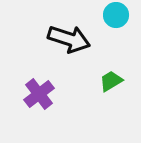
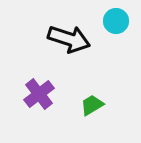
cyan circle: moved 6 px down
green trapezoid: moved 19 px left, 24 px down
